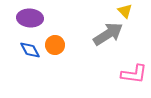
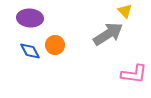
blue diamond: moved 1 px down
